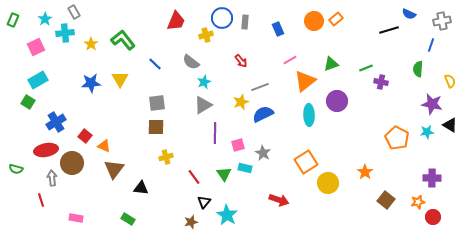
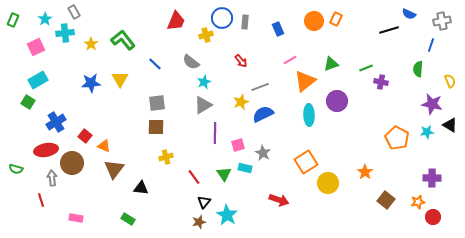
orange rectangle at (336, 19): rotated 24 degrees counterclockwise
brown star at (191, 222): moved 8 px right
